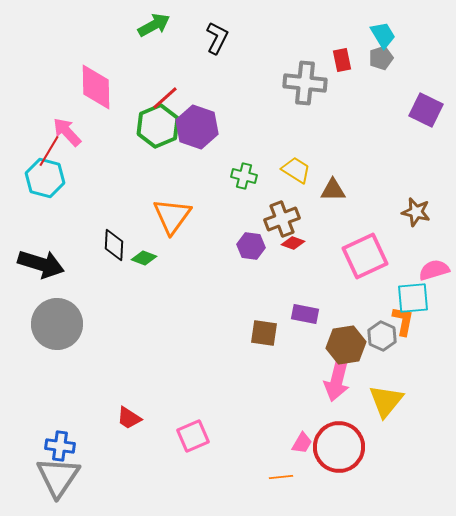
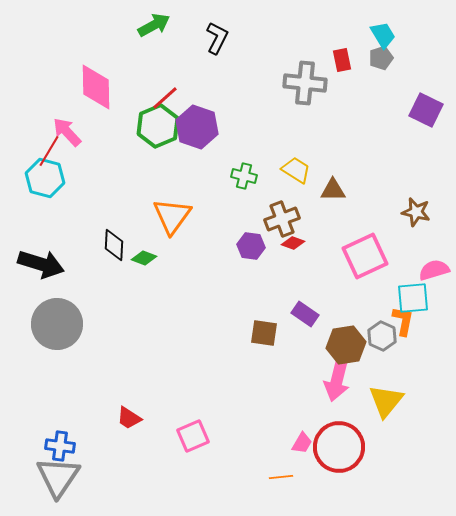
purple rectangle at (305, 314): rotated 24 degrees clockwise
